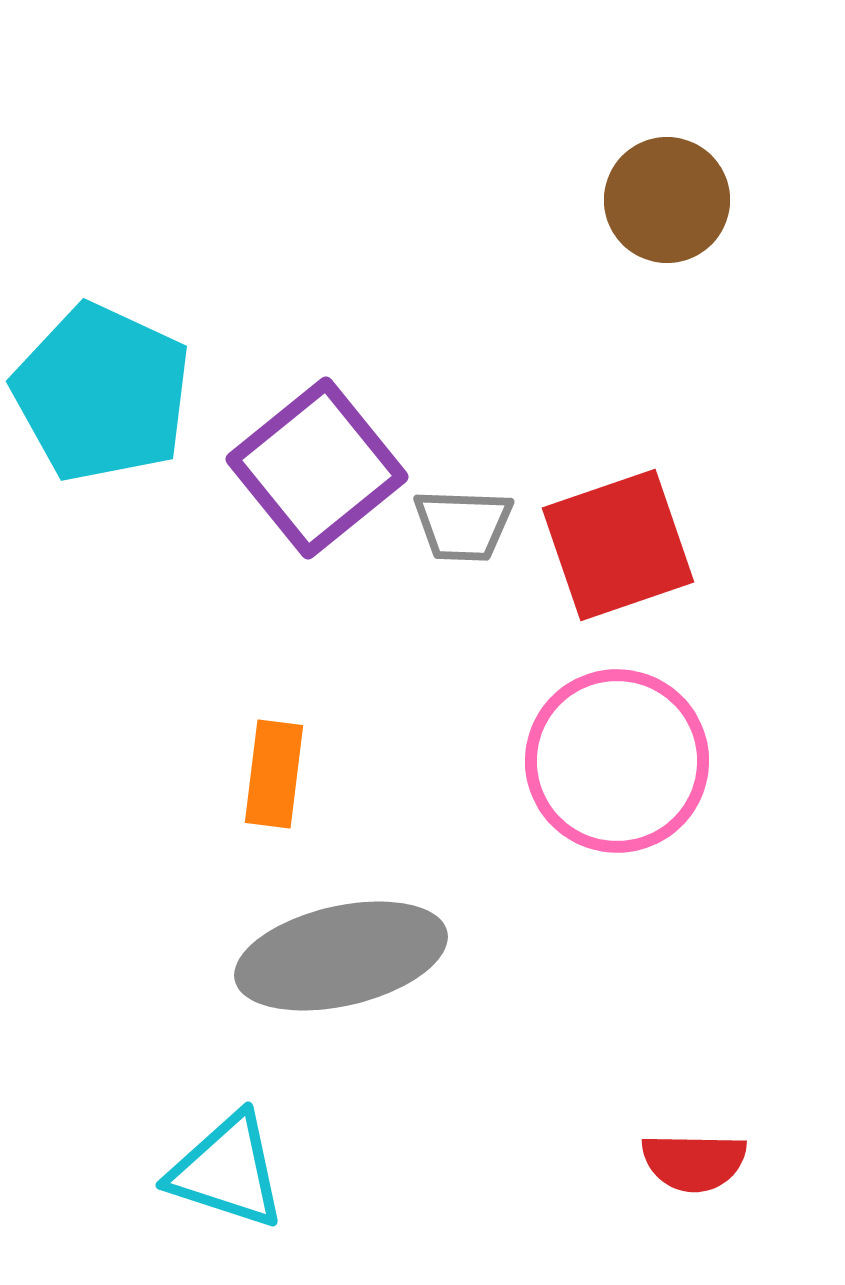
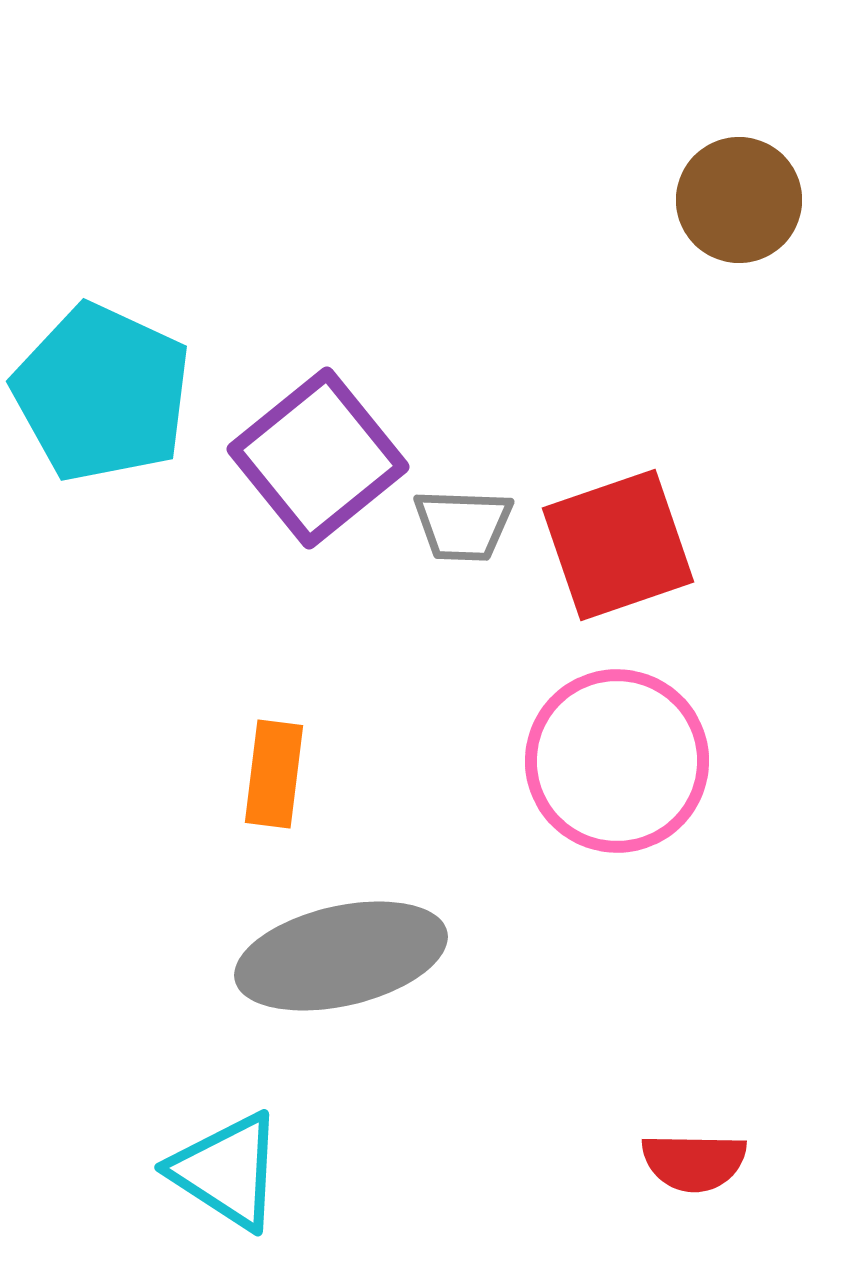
brown circle: moved 72 px right
purple square: moved 1 px right, 10 px up
cyan triangle: rotated 15 degrees clockwise
